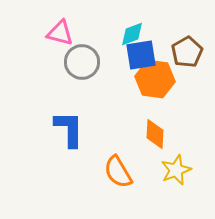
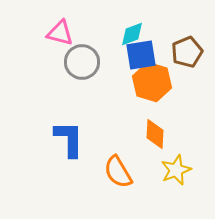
brown pentagon: rotated 8 degrees clockwise
orange hexagon: moved 3 px left, 3 px down; rotated 9 degrees clockwise
blue L-shape: moved 10 px down
